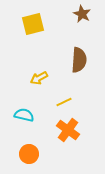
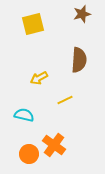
brown star: rotated 30 degrees clockwise
yellow line: moved 1 px right, 2 px up
orange cross: moved 14 px left, 15 px down
